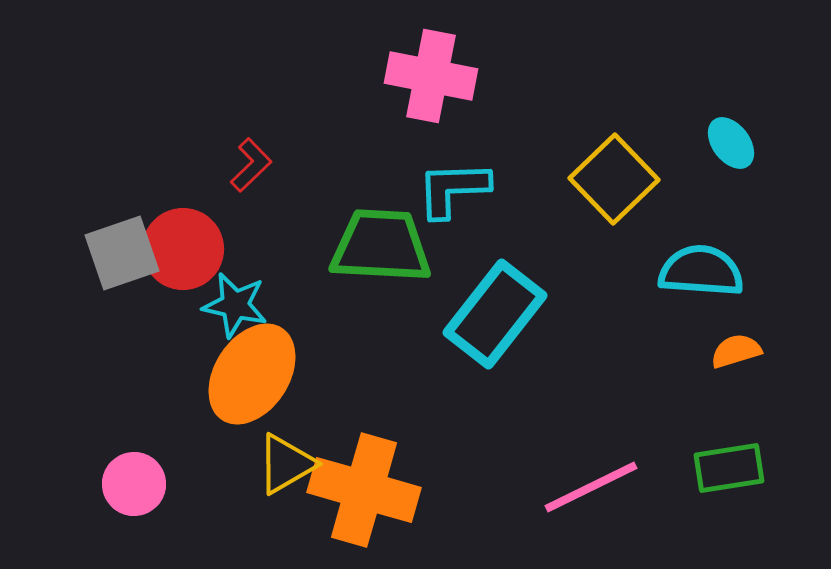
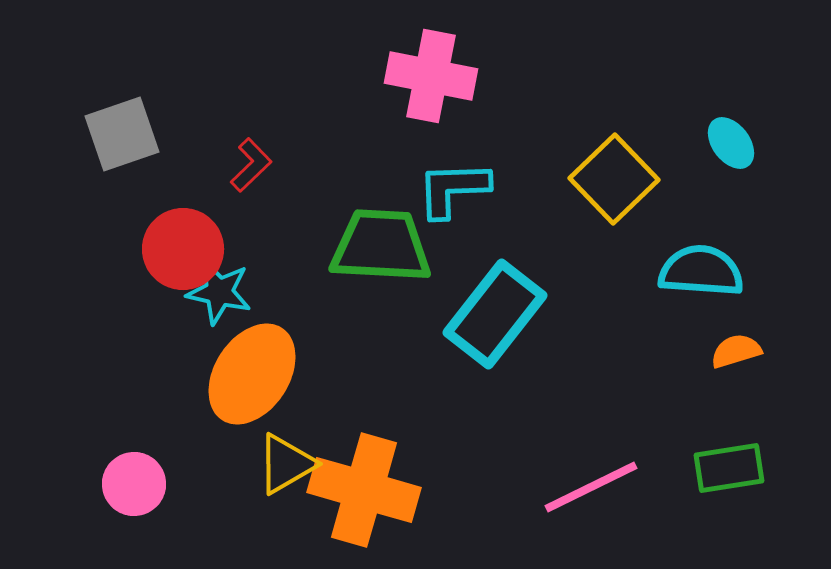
gray square: moved 119 px up
cyan star: moved 16 px left, 13 px up
